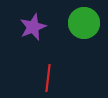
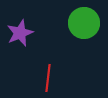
purple star: moved 13 px left, 6 px down
